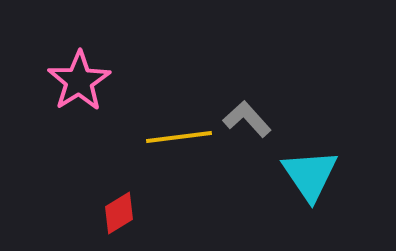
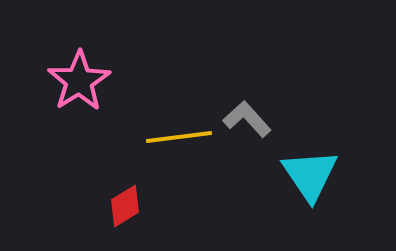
red diamond: moved 6 px right, 7 px up
